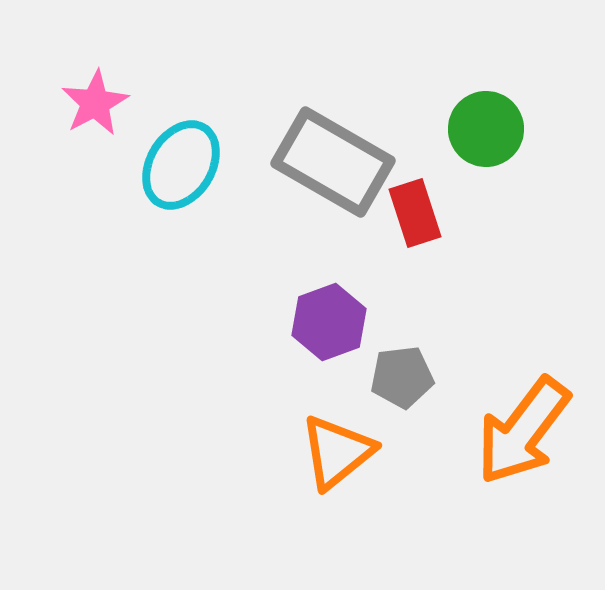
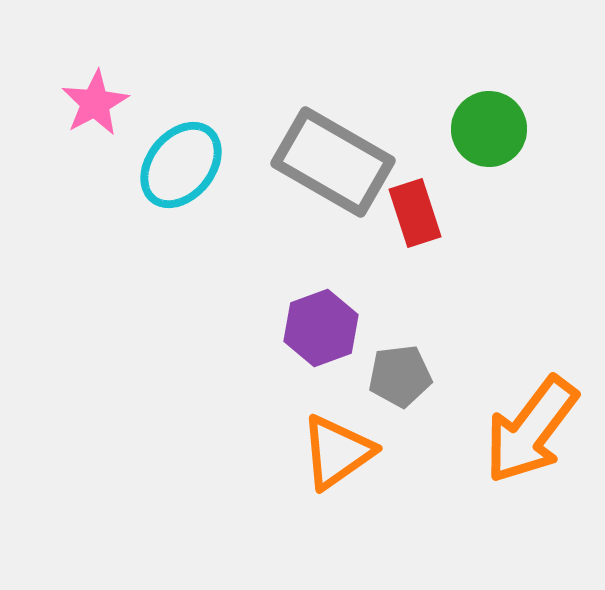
green circle: moved 3 px right
cyan ellipse: rotated 8 degrees clockwise
purple hexagon: moved 8 px left, 6 px down
gray pentagon: moved 2 px left, 1 px up
orange arrow: moved 8 px right, 1 px up
orange triangle: rotated 4 degrees clockwise
